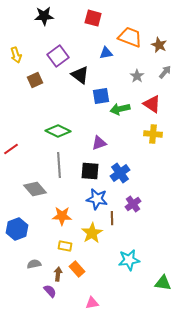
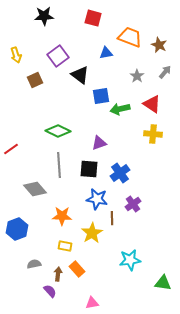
black square: moved 1 px left, 2 px up
cyan star: moved 1 px right
